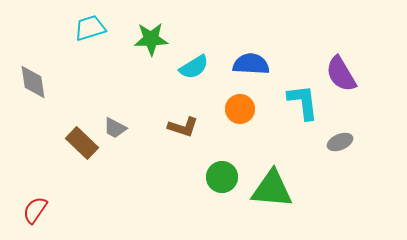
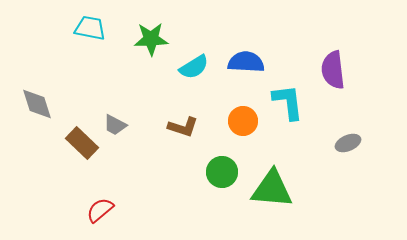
cyan trapezoid: rotated 28 degrees clockwise
blue semicircle: moved 5 px left, 2 px up
purple semicircle: moved 8 px left, 4 px up; rotated 24 degrees clockwise
gray diamond: moved 4 px right, 22 px down; rotated 9 degrees counterclockwise
cyan L-shape: moved 15 px left
orange circle: moved 3 px right, 12 px down
gray trapezoid: moved 3 px up
gray ellipse: moved 8 px right, 1 px down
green circle: moved 5 px up
red semicircle: moved 65 px right; rotated 16 degrees clockwise
